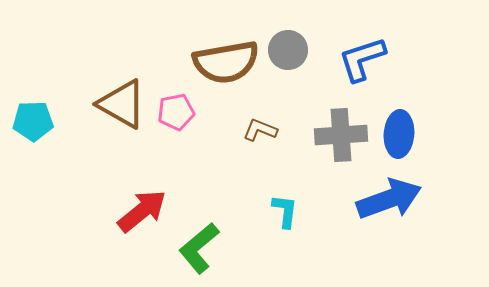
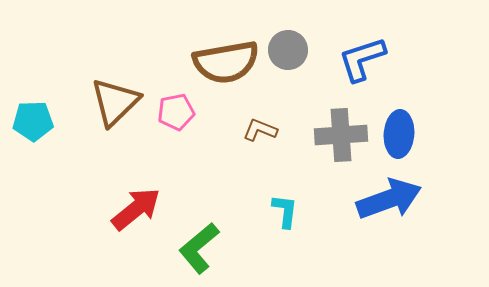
brown triangle: moved 7 px left, 2 px up; rotated 46 degrees clockwise
red arrow: moved 6 px left, 2 px up
